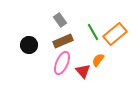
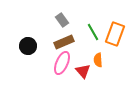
gray rectangle: moved 2 px right
orange rectangle: rotated 30 degrees counterclockwise
brown rectangle: moved 1 px right, 1 px down
black circle: moved 1 px left, 1 px down
orange semicircle: rotated 40 degrees counterclockwise
